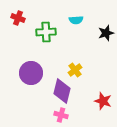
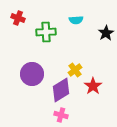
black star: rotated 14 degrees counterclockwise
purple circle: moved 1 px right, 1 px down
purple diamond: moved 1 px left, 1 px up; rotated 45 degrees clockwise
red star: moved 10 px left, 15 px up; rotated 18 degrees clockwise
